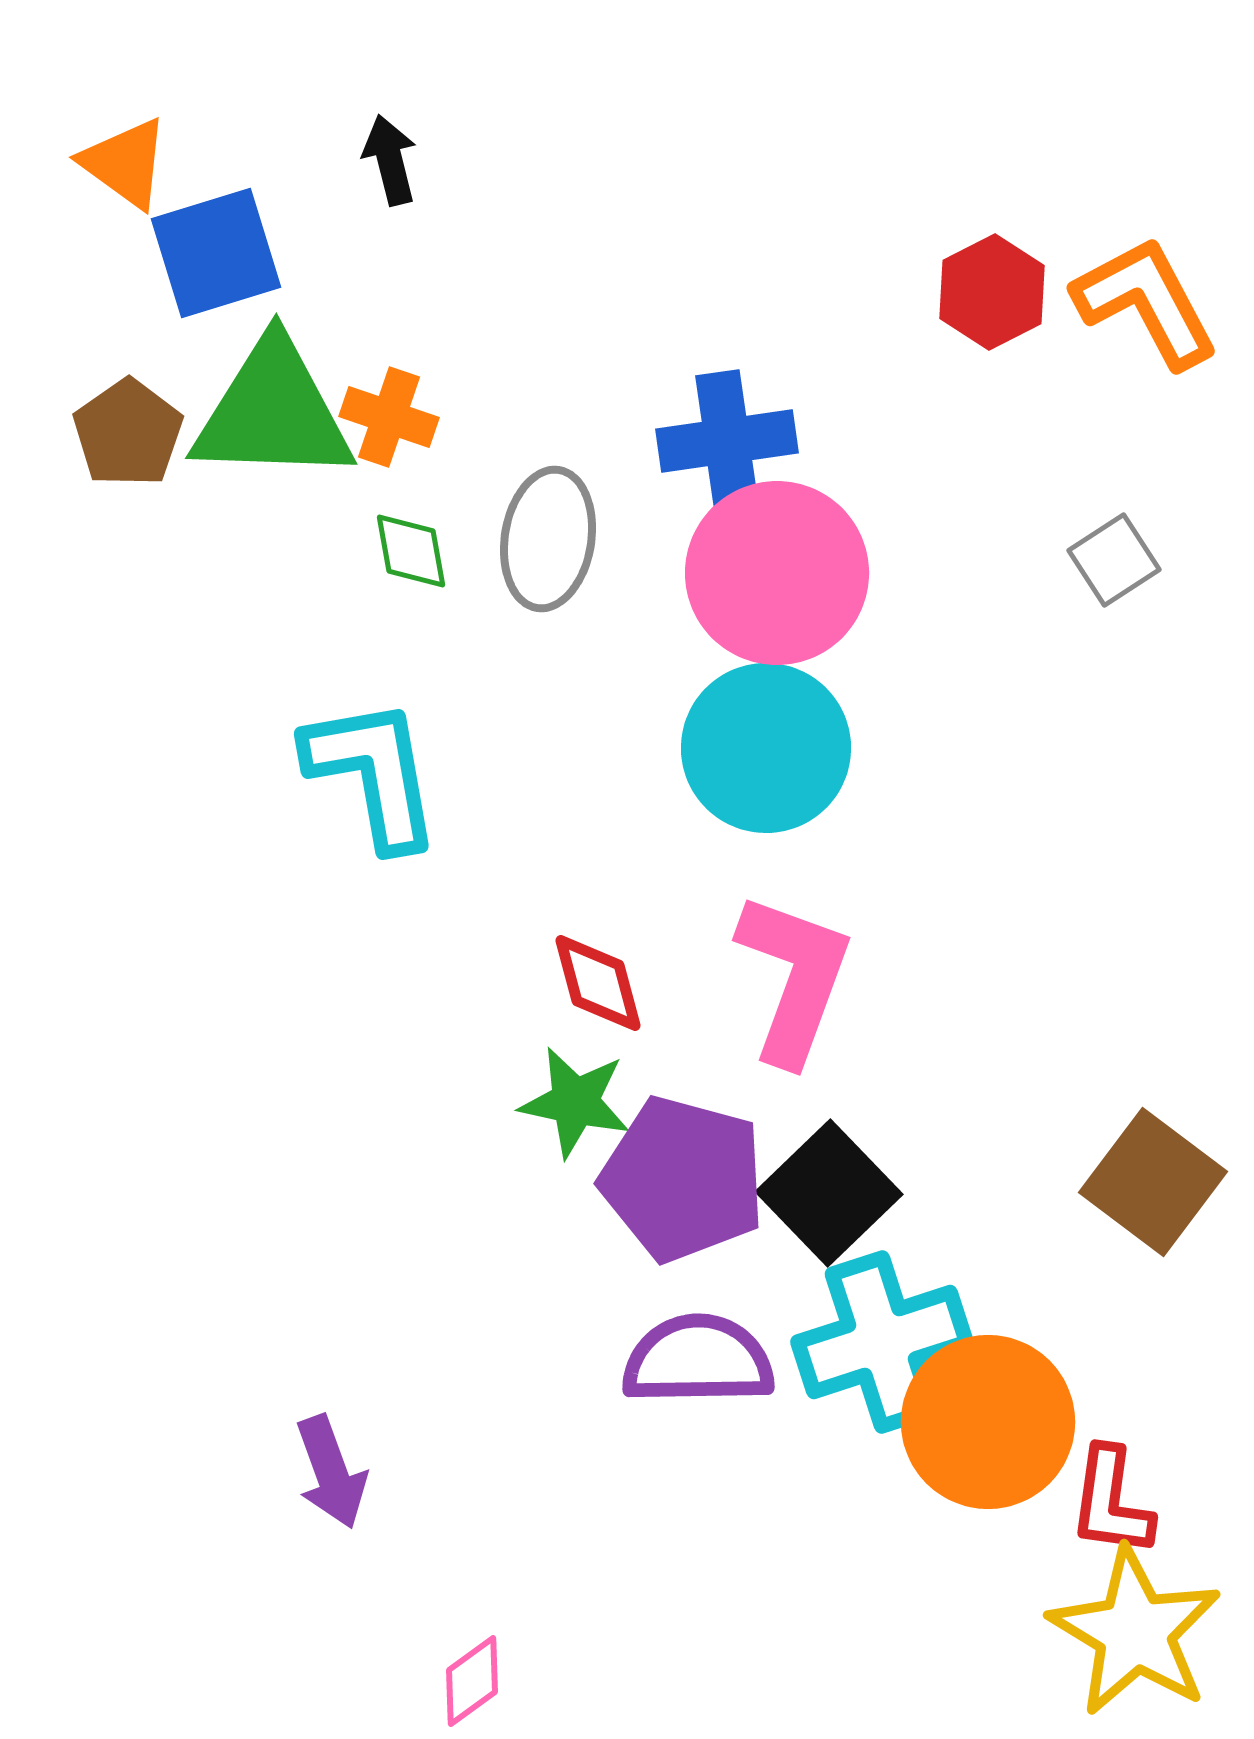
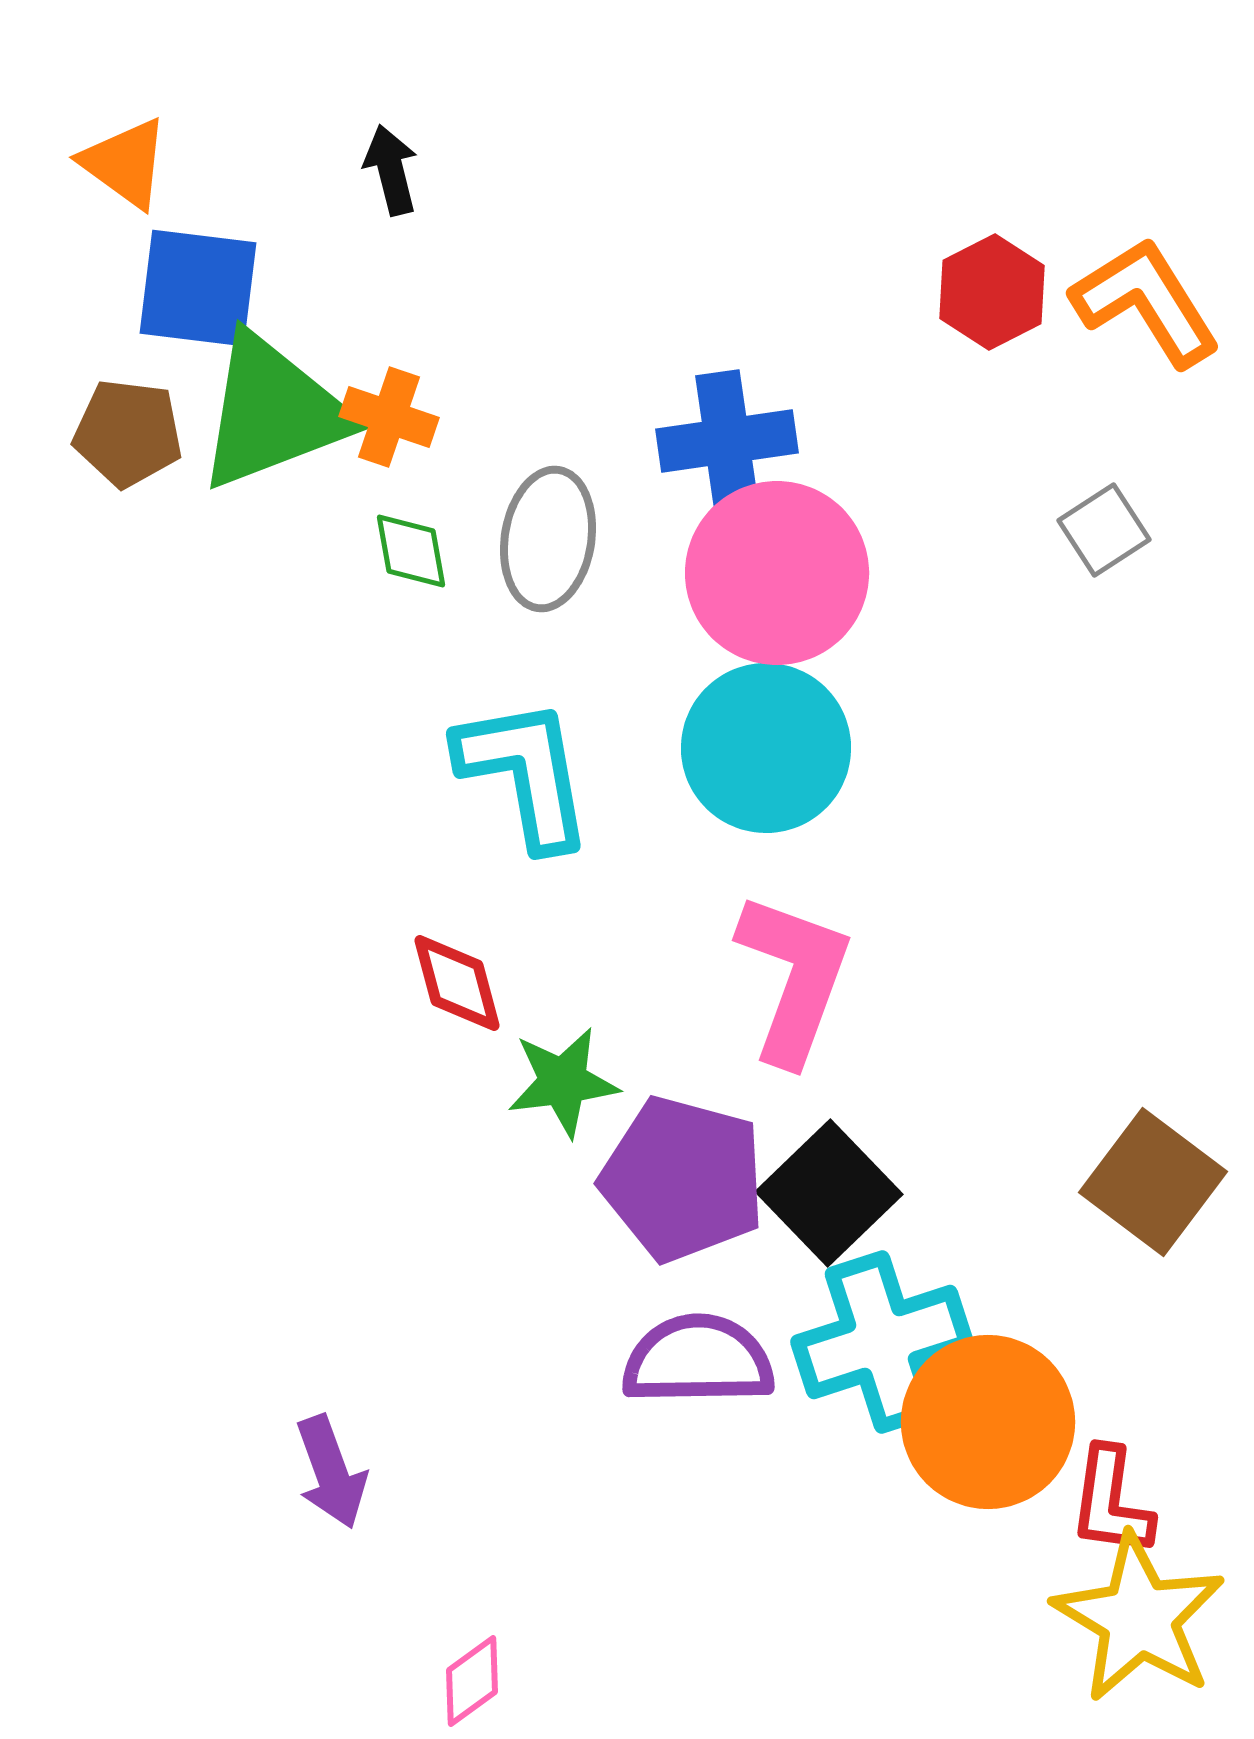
black arrow: moved 1 px right, 10 px down
blue square: moved 18 px left, 35 px down; rotated 24 degrees clockwise
orange L-shape: rotated 4 degrees counterclockwise
green triangle: rotated 23 degrees counterclockwise
brown pentagon: rotated 30 degrees counterclockwise
gray square: moved 10 px left, 30 px up
cyan L-shape: moved 152 px right
red diamond: moved 141 px left
green star: moved 12 px left, 20 px up; rotated 19 degrees counterclockwise
yellow star: moved 4 px right, 14 px up
